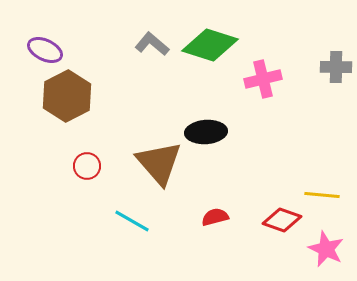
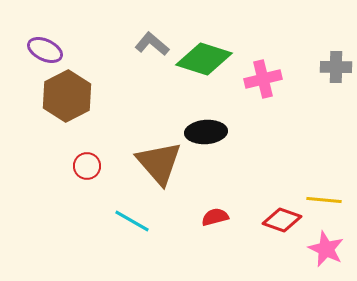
green diamond: moved 6 px left, 14 px down
yellow line: moved 2 px right, 5 px down
